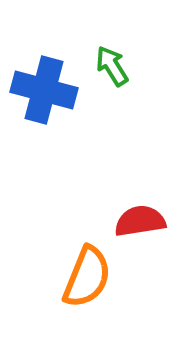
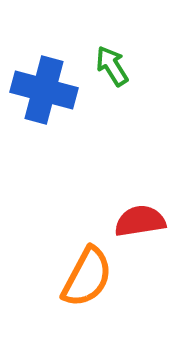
orange semicircle: rotated 6 degrees clockwise
